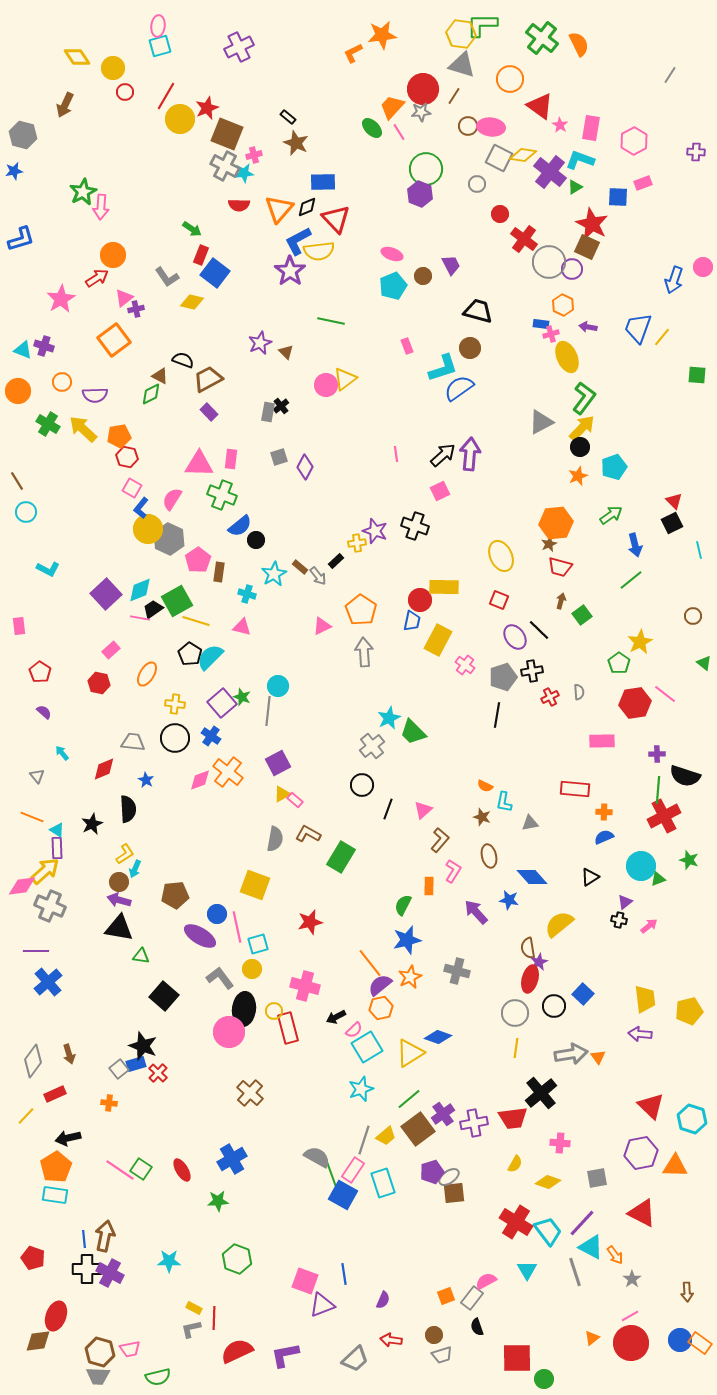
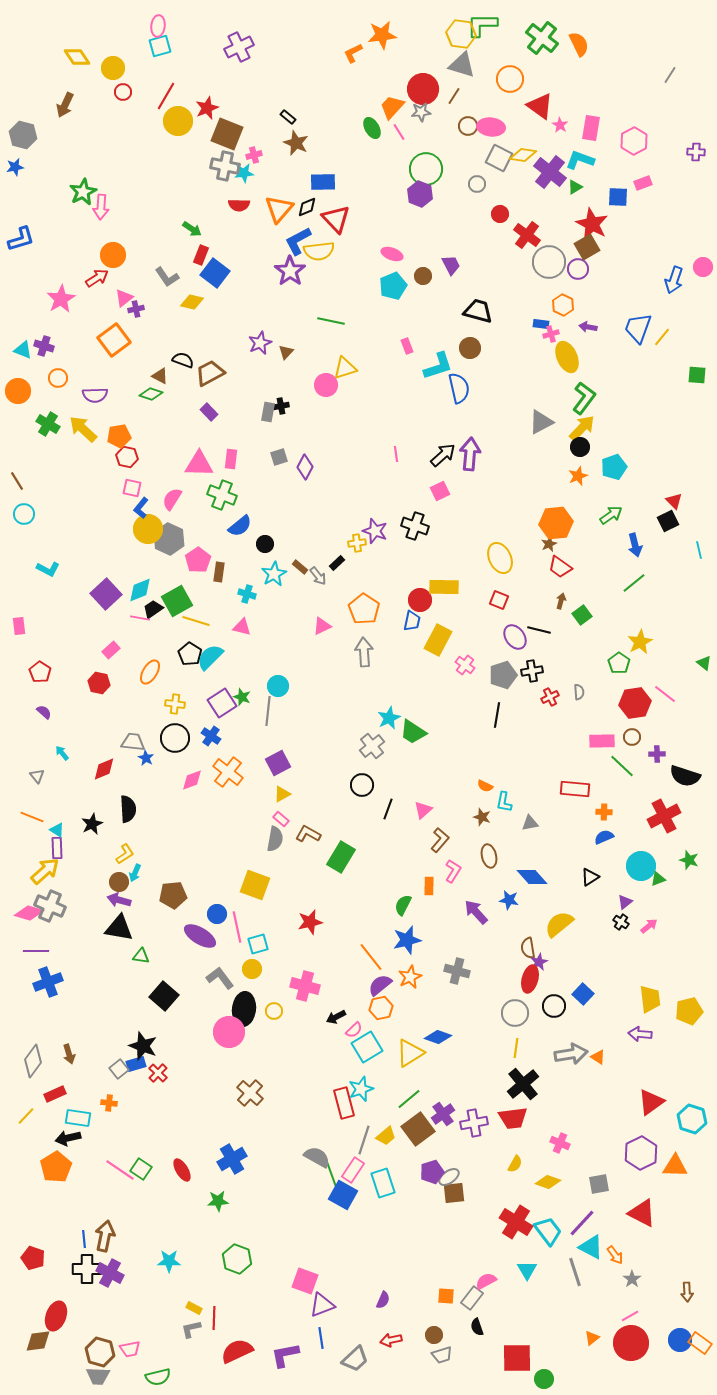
red circle at (125, 92): moved 2 px left
yellow circle at (180, 119): moved 2 px left, 2 px down
green ellipse at (372, 128): rotated 15 degrees clockwise
gray cross at (225, 166): rotated 16 degrees counterclockwise
blue star at (14, 171): moved 1 px right, 4 px up
red cross at (524, 239): moved 3 px right, 4 px up
brown square at (587, 247): rotated 35 degrees clockwise
purple circle at (572, 269): moved 6 px right
brown triangle at (286, 352): rotated 28 degrees clockwise
cyan L-shape at (443, 368): moved 5 px left, 2 px up
brown trapezoid at (208, 379): moved 2 px right, 6 px up
yellow triangle at (345, 379): moved 11 px up; rotated 20 degrees clockwise
orange circle at (62, 382): moved 4 px left, 4 px up
blue semicircle at (459, 388): rotated 112 degrees clockwise
green diamond at (151, 394): rotated 45 degrees clockwise
black cross at (281, 406): rotated 28 degrees clockwise
pink square at (132, 488): rotated 18 degrees counterclockwise
cyan circle at (26, 512): moved 2 px left, 2 px down
black square at (672, 523): moved 4 px left, 2 px up
black circle at (256, 540): moved 9 px right, 4 px down
yellow ellipse at (501, 556): moved 1 px left, 2 px down
black rectangle at (336, 561): moved 1 px right, 2 px down
red trapezoid at (560, 567): rotated 20 degrees clockwise
green line at (631, 580): moved 3 px right, 3 px down
orange pentagon at (361, 610): moved 3 px right, 1 px up
brown circle at (693, 616): moved 61 px left, 121 px down
black line at (539, 630): rotated 30 degrees counterclockwise
orange ellipse at (147, 674): moved 3 px right, 2 px up
gray pentagon at (503, 677): moved 2 px up
purple square at (222, 703): rotated 8 degrees clockwise
green trapezoid at (413, 732): rotated 12 degrees counterclockwise
blue star at (146, 780): moved 22 px up
pink diamond at (200, 780): moved 8 px left
green line at (658, 790): moved 36 px left, 24 px up; rotated 52 degrees counterclockwise
pink rectangle at (295, 800): moved 14 px left, 19 px down
cyan arrow at (135, 869): moved 4 px down
pink diamond at (22, 886): moved 7 px right, 27 px down; rotated 24 degrees clockwise
brown pentagon at (175, 895): moved 2 px left
black cross at (619, 920): moved 2 px right, 2 px down; rotated 21 degrees clockwise
orange line at (370, 963): moved 1 px right, 6 px up
blue cross at (48, 982): rotated 20 degrees clockwise
yellow trapezoid at (645, 999): moved 5 px right
red rectangle at (288, 1028): moved 56 px right, 75 px down
orange triangle at (598, 1057): rotated 21 degrees counterclockwise
black cross at (541, 1093): moved 18 px left, 9 px up
red triangle at (651, 1106): moved 4 px up; rotated 40 degrees clockwise
pink cross at (560, 1143): rotated 18 degrees clockwise
purple hexagon at (641, 1153): rotated 16 degrees counterclockwise
gray square at (597, 1178): moved 2 px right, 6 px down
cyan rectangle at (55, 1195): moved 23 px right, 77 px up
blue line at (344, 1274): moved 23 px left, 64 px down
orange square at (446, 1296): rotated 24 degrees clockwise
red arrow at (391, 1340): rotated 20 degrees counterclockwise
